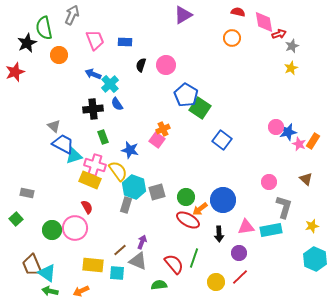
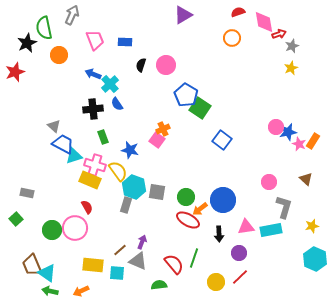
red semicircle at (238, 12): rotated 32 degrees counterclockwise
gray square at (157, 192): rotated 24 degrees clockwise
